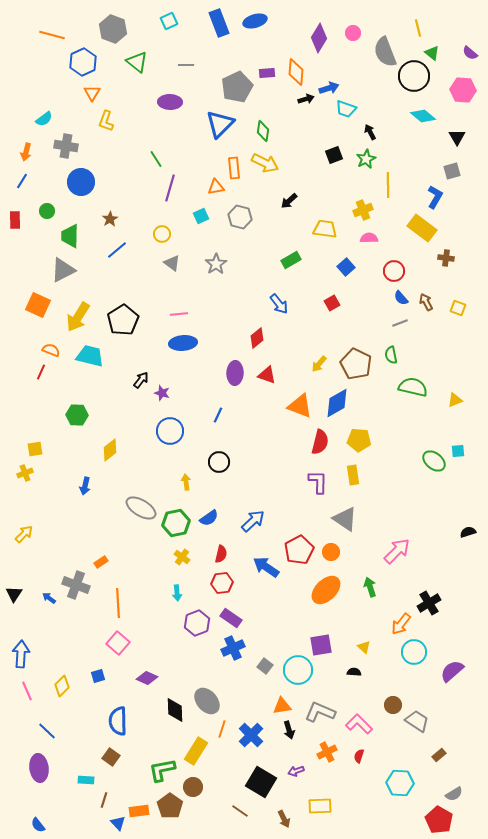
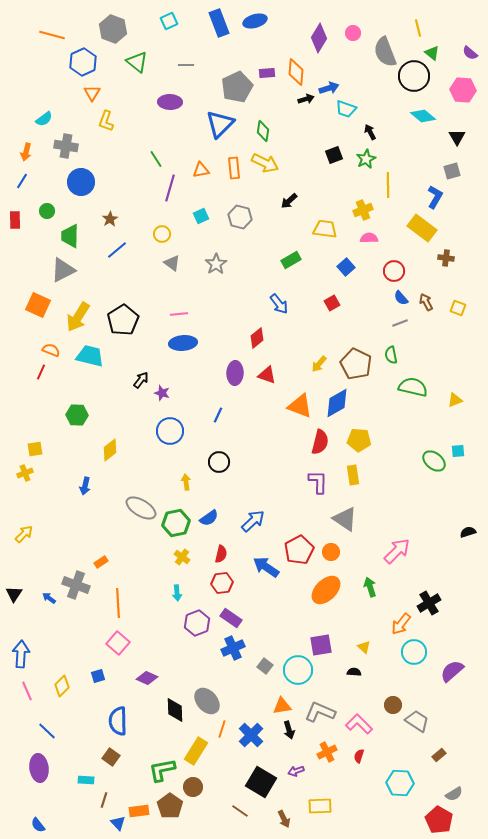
orange triangle at (216, 187): moved 15 px left, 17 px up
